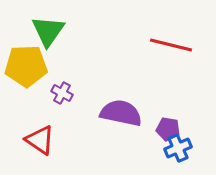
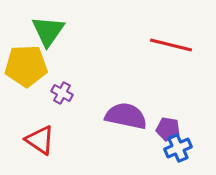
purple semicircle: moved 5 px right, 3 px down
